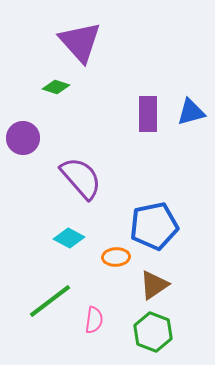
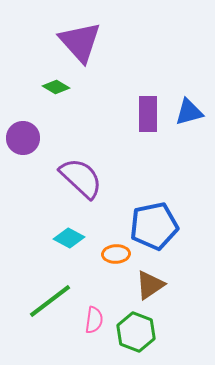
green diamond: rotated 12 degrees clockwise
blue triangle: moved 2 px left
purple semicircle: rotated 6 degrees counterclockwise
orange ellipse: moved 3 px up
brown triangle: moved 4 px left
green hexagon: moved 17 px left
